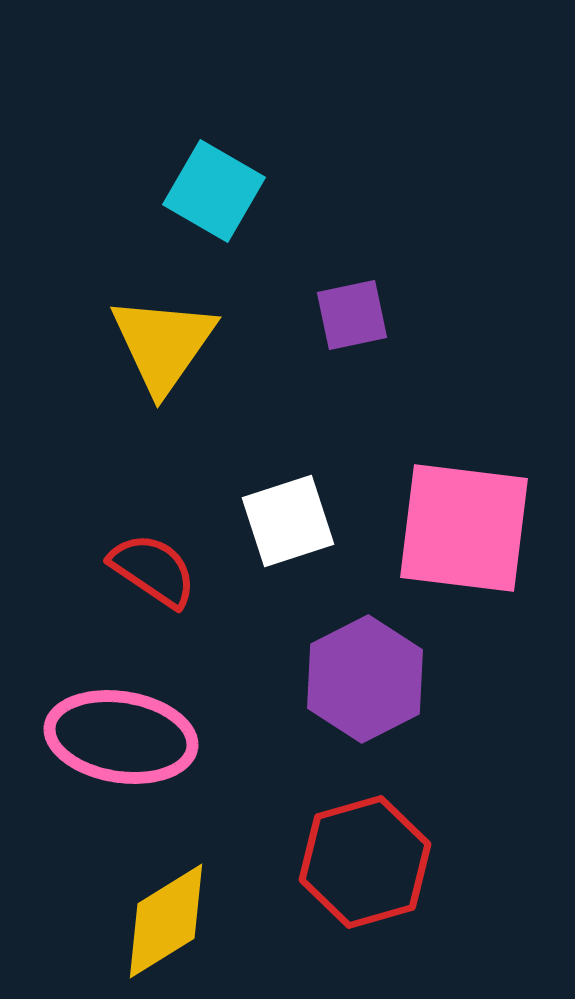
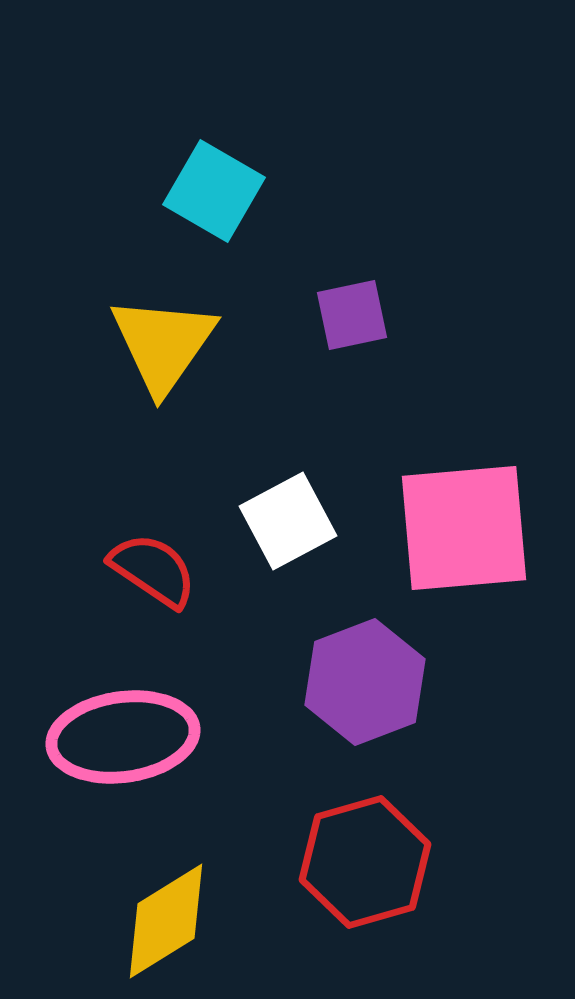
white square: rotated 10 degrees counterclockwise
pink square: rotated 12 degrees counterclockwise
purple hexagon: moved 3 px down; rotated 6 degrees clockwise
pink ellipse: moved 2 px right; rotated 17 degrees counterclockwise
